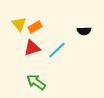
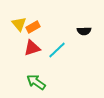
orange rectangle: moved 2 px left
